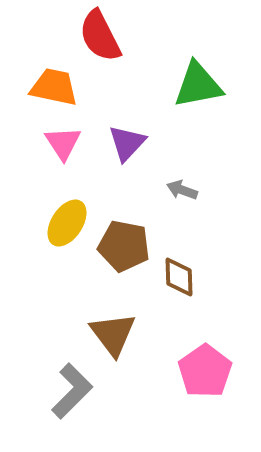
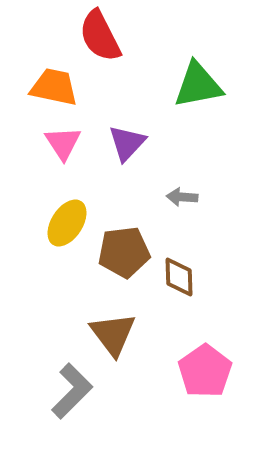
gray arrow: moved 7 px down; rotated 16 degrees counterclockwise
brown pentagon: moved 6 px down; rotated 18 degrees counterclockwise
